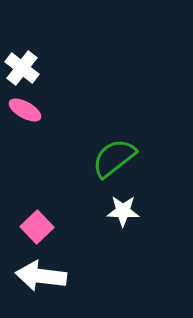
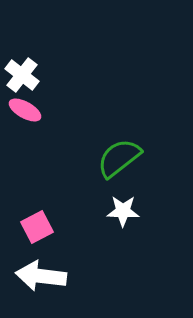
white cross: moved 7 px down
green semicircle: moved 5 px right
pink square: rotated 16 degrees clockwise
